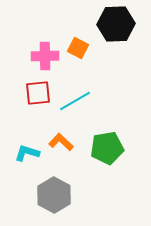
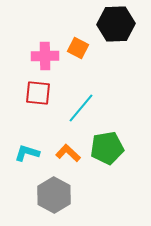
red square: rotated 12 degrees clockwise
cyan line: moved 6 px right, 7 px down; rotated 20 degrees counterclockwise
orange L-shape: moved 7 px right, 11 px down
